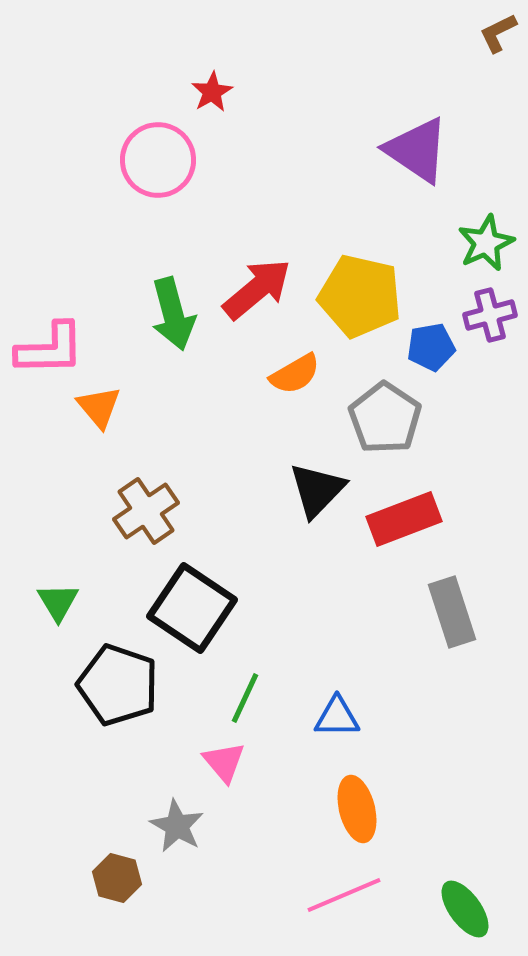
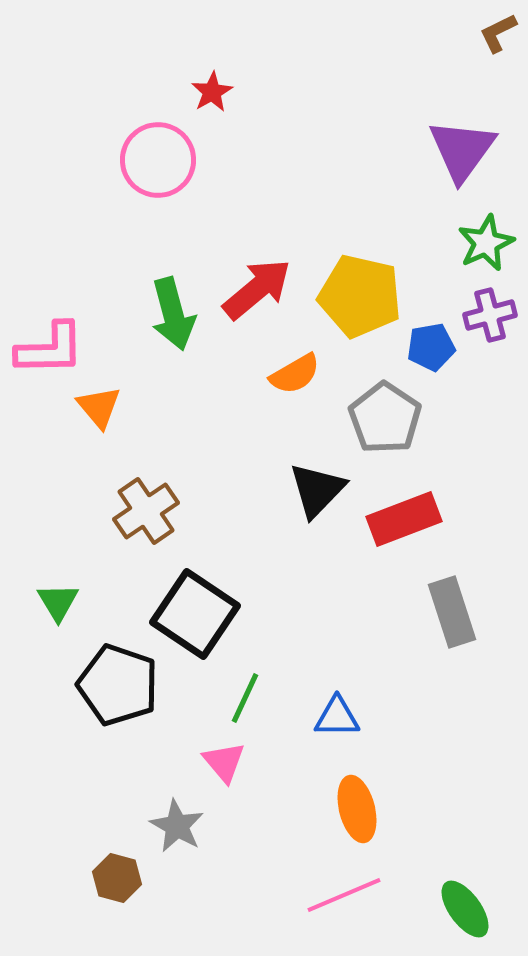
purple triangle: moved 45 px right; rotated 32 degrees clockwise
black square: moved 3 px right, 6 px down
